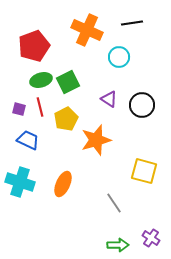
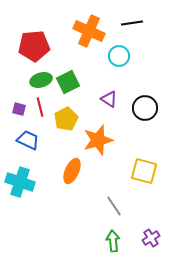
orange cross: moved 2 px right, 1 px down
red pentagon: rotated 16 degrees clockwise
cyan circle: moved 1 px up
black circle: moved 3 px right, 3 px down
orange star: moved 2 px right
orange ellipse: moved 9 px right, 13 px up
gray line: moved 3 px down
purple cross: rotated 24 degrees clockwise
green arrow: moved 5 px left, 4 px up; rotated 95 degrees counterclockwise
